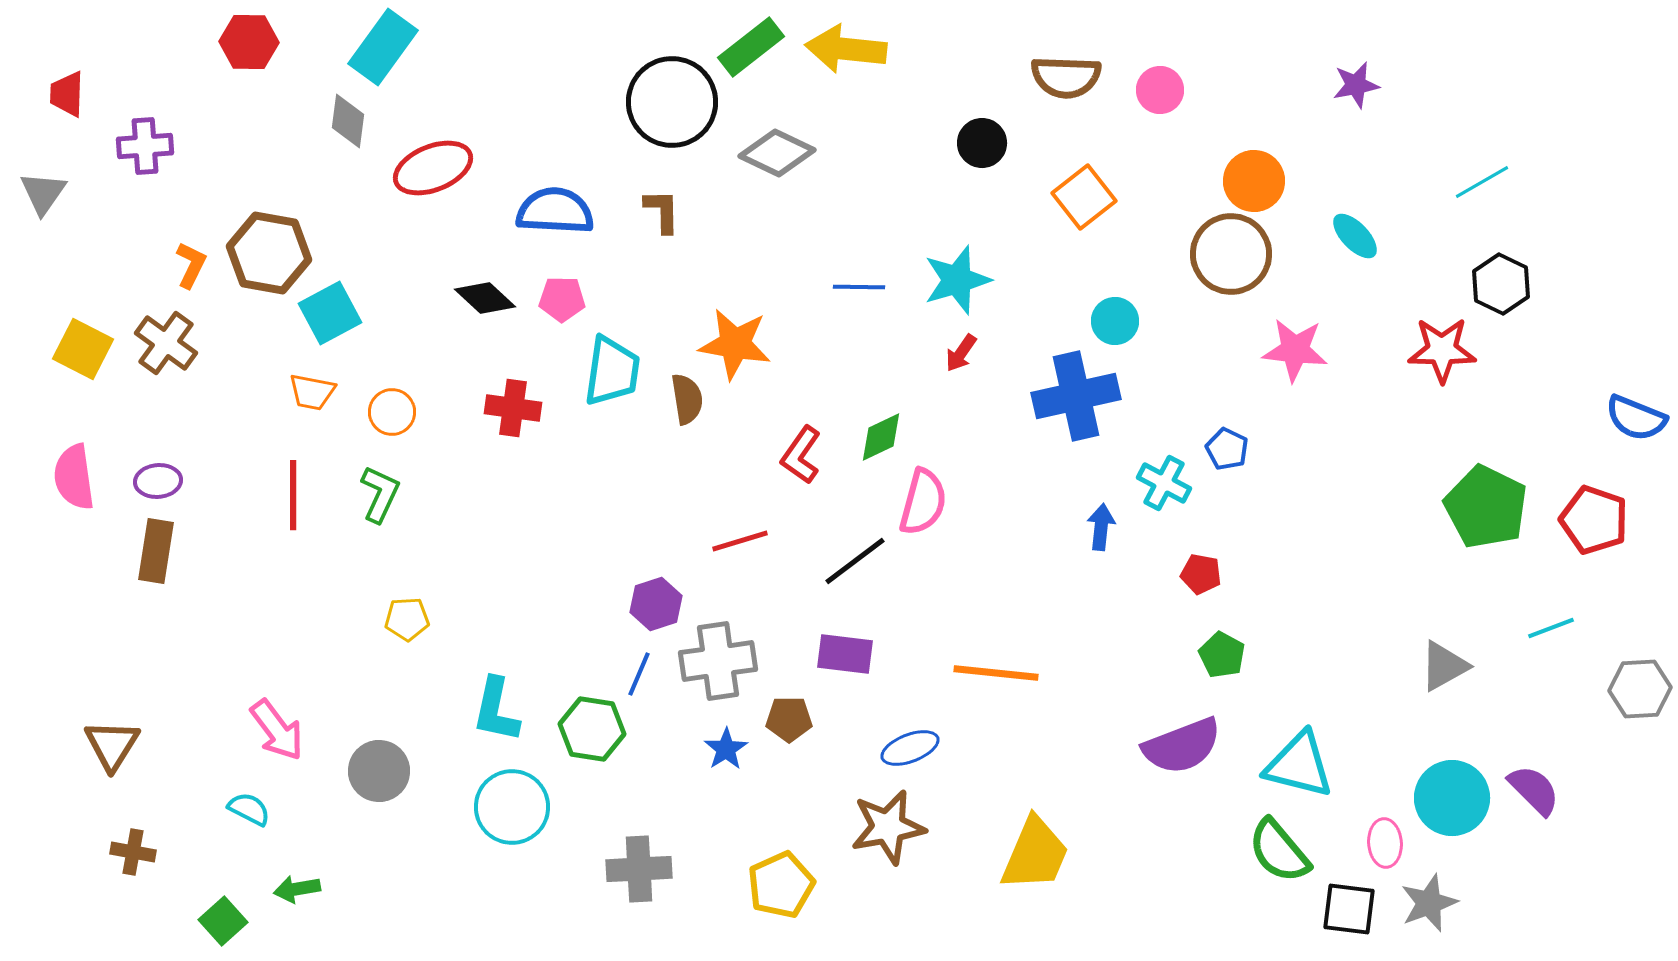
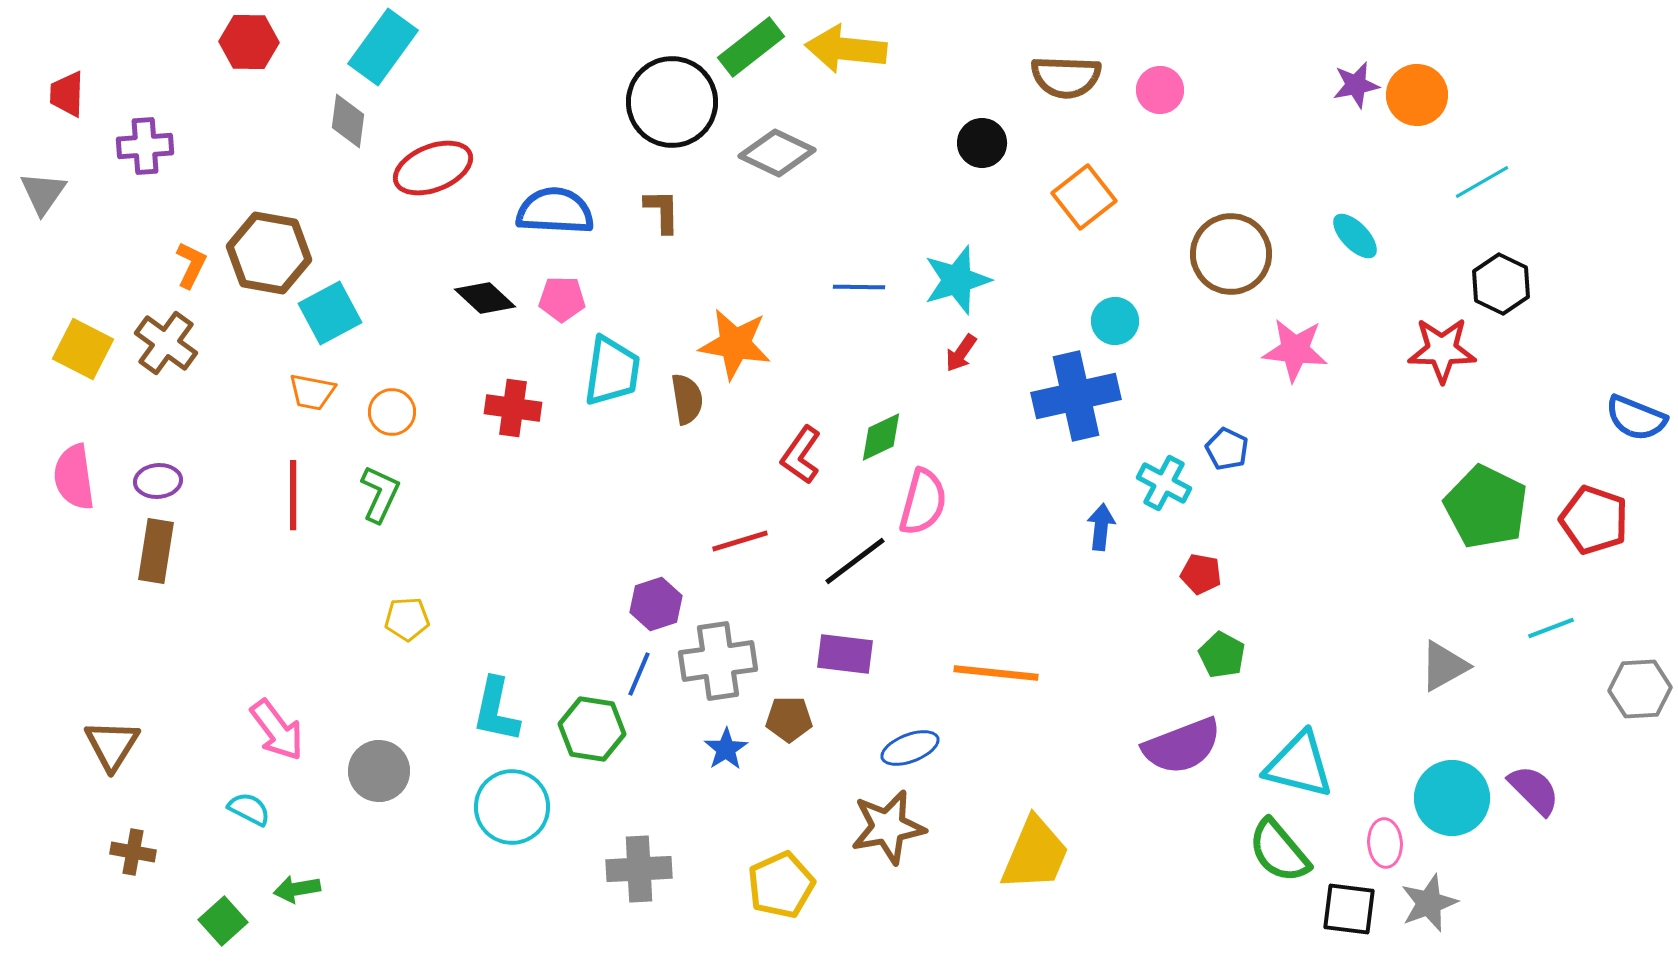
orange circle at (1254, 181): moved 163 px right, 86 px up
